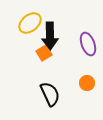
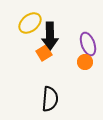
orange circle: moved 2 px left, 21 px up
black semicircle: moved 5 px down; rotated 30 degrees clockwise
